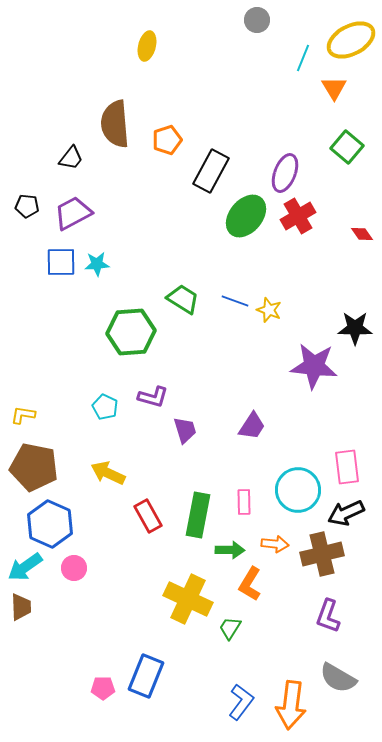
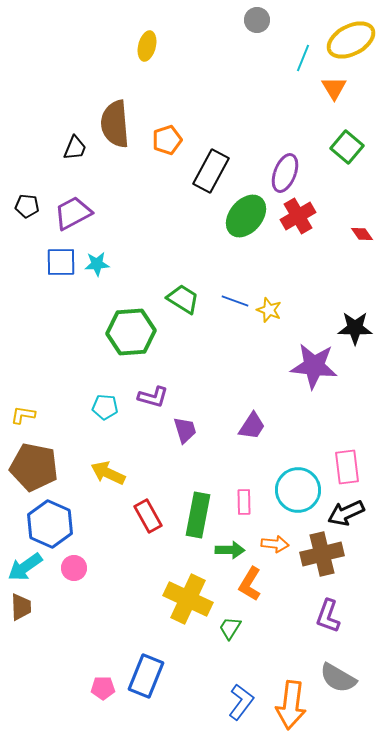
black trapezoid at (71, 158): moved 4 px right, 10 px up; rotated 16 degrees counterclockwise
cyan pentagon at (105, 407): rotated 20 degrees counterclockwise
